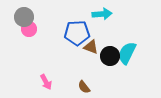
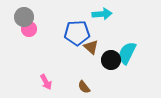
brown triangle: rotated 21 degrees clockwise
black circle: moved 1 px right, 4 px down
